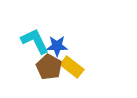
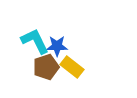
brown pentagon: moved 3 px left; rotated 25 degrees clockwise
